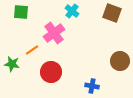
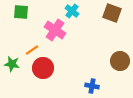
pink cross: moved 1 px right, 3 px up; rotated 20 degrees counterclockwise
red circle: moved 8 px left, 4 px up
